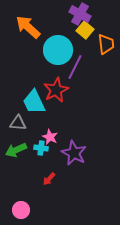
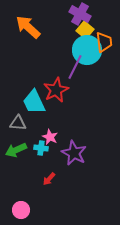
orange trapezoid: moved 2 px left, 2 px up
cyan circle: moved 29 px right
